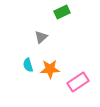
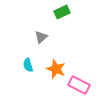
orange star: moved 6 px right; rotated 24 degrees clockwise
pink rectangle: moved 1 px right, 3 px down; rotated 60 degrees clockwise
